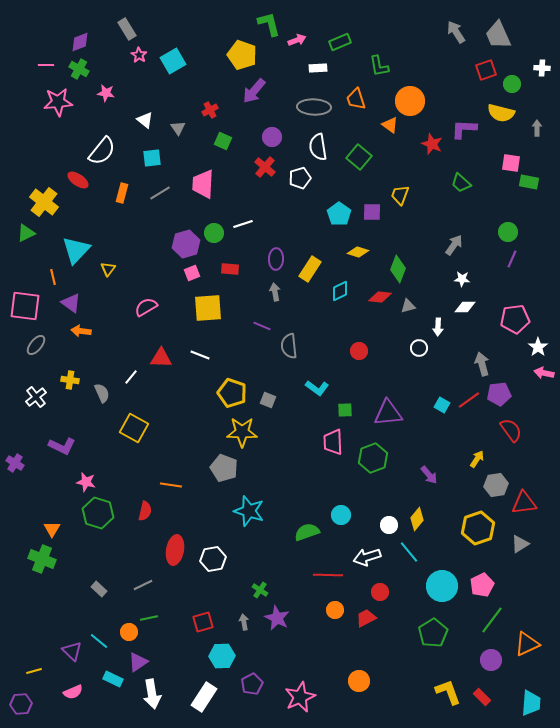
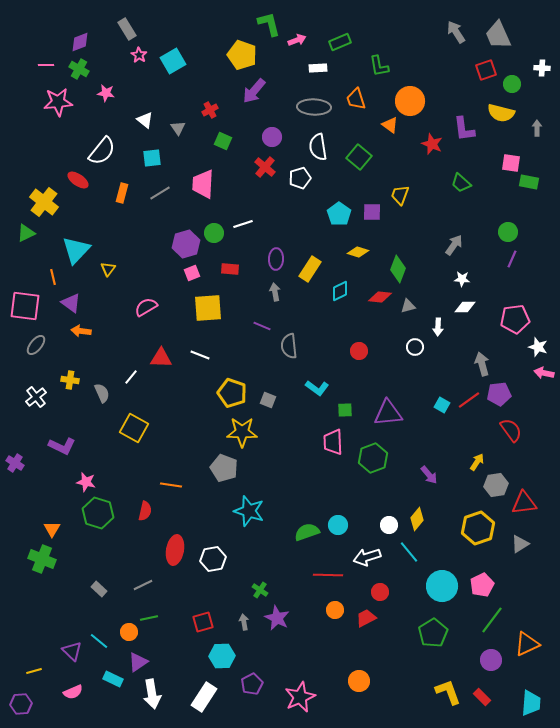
purple L-shape at (464, 129): rotated 100 degrees counterclockwise
white star at (538, 347): rotated 18 degrees counterclockwise
white circle at (419, 348): moved 4 px left, 1 px up
yellow arrow at (477, 459): moved 3 px down
cyan circle at (341, 515): moved 3 px left, 10 px down
